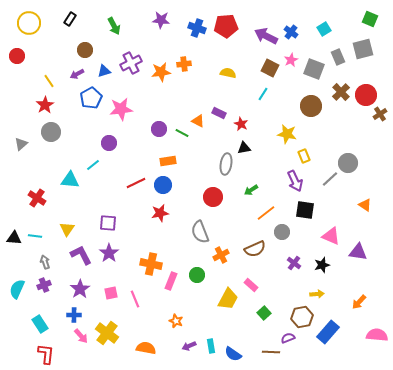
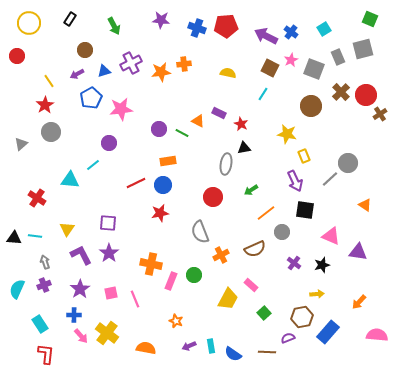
green circle at (197, 275): moved 3 px left
brown line at (271, 352): moved 4 px left
